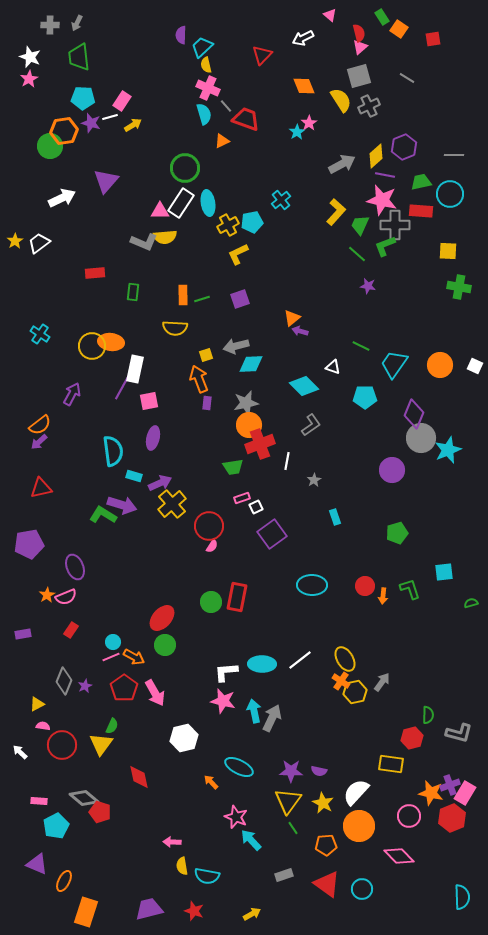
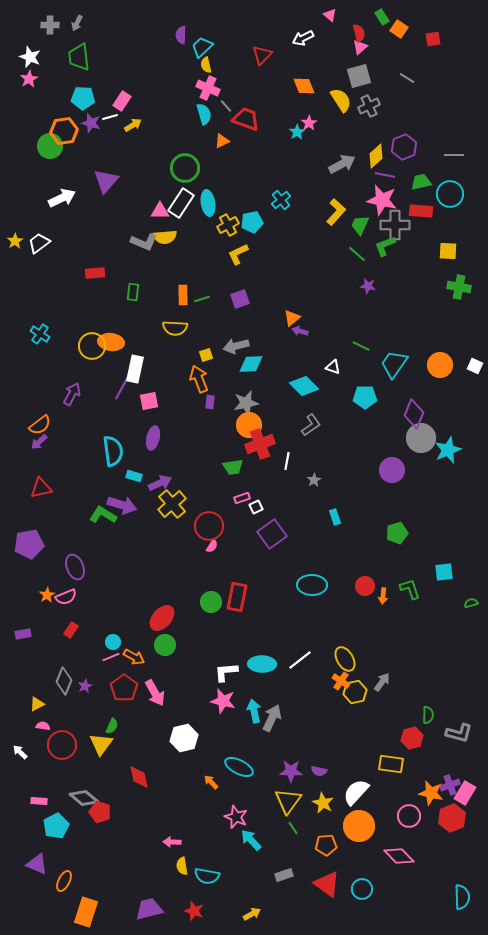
purple rectangle at (207, 403): moved 3 px right, 1 px up
